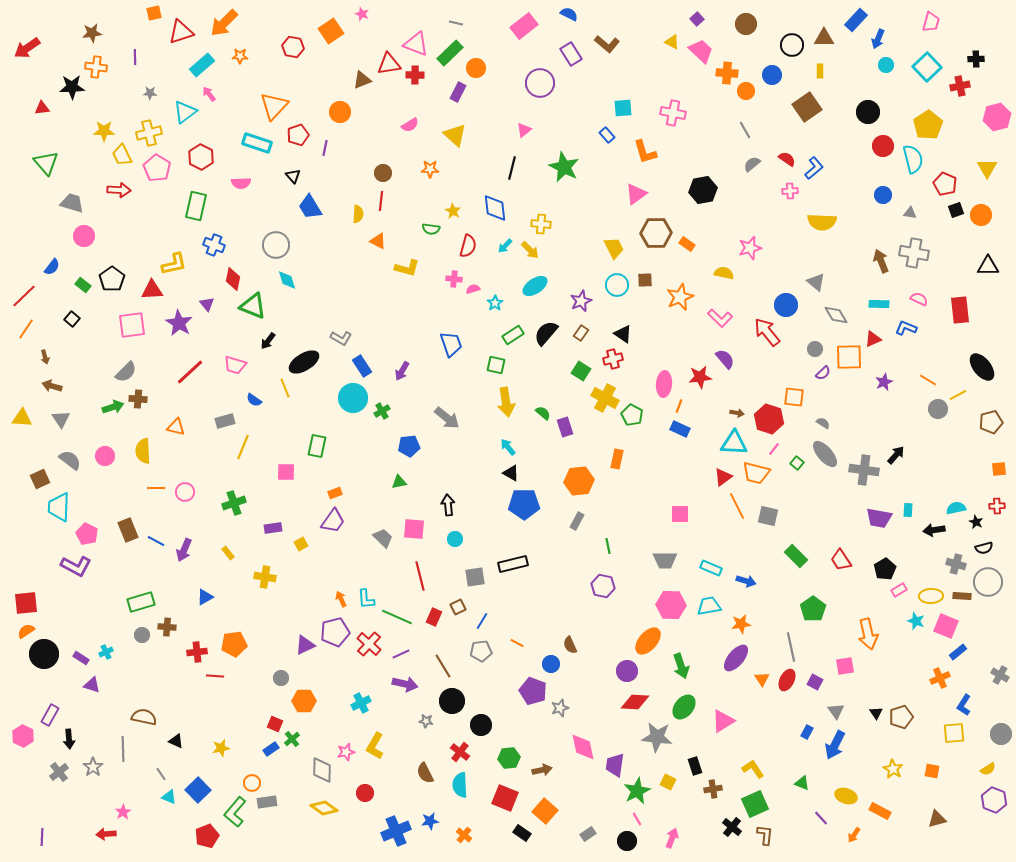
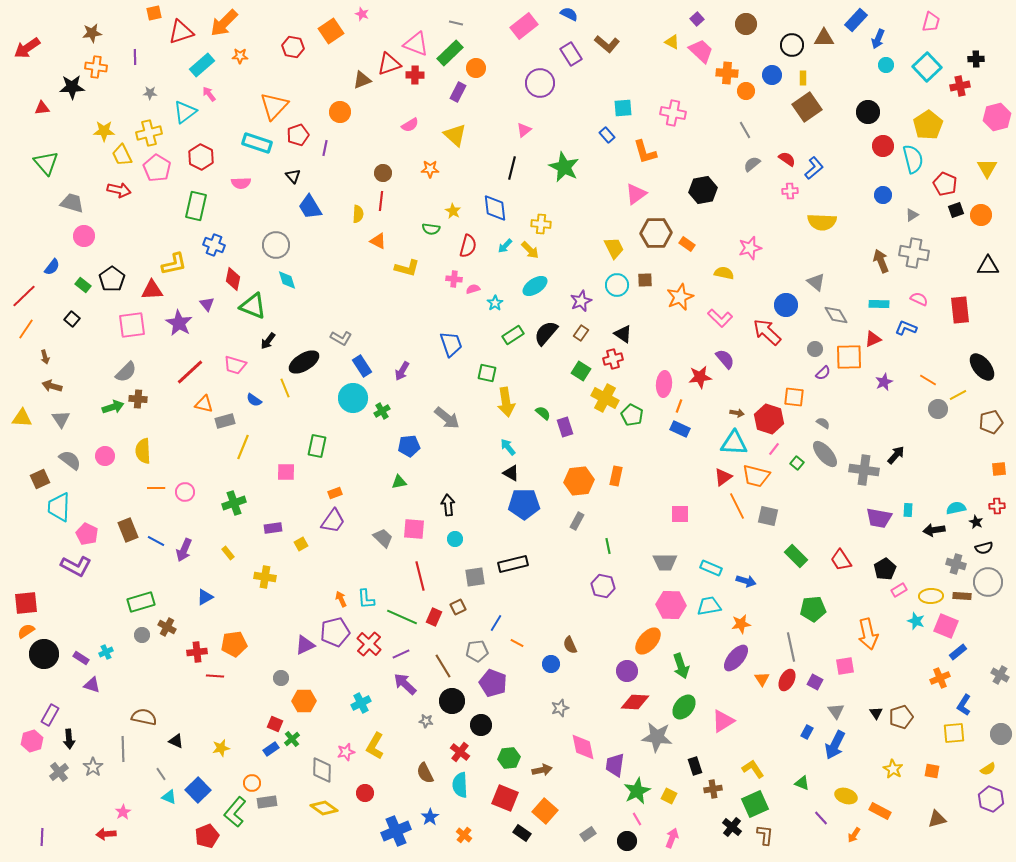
red triangle at (389, 64): rotated 10 degrees counterclockwise
yellow rectangle at (820, 71): moved 17 px left, 7 px down
red arrow at (119, 190): rotated 10 degrees clockwise
gray triangle at (910, 213): moved 2 px right, 2 px down; rotated 40 degrees counterclockwise
red arrow at (767, 332): rotated 8 degrees counterclockwise
green square at (496, 365): moved 9 px left, 8 px down
orange triangle at (176, 427): moved 28 px right, 23 px up
orange rectangle at (617, 459): moved 1 px left, 17 px down
orange trapezoid at (756, 473): moved 3 px down
gray trapezoid at (665, 560): moved 2 px down
green pentagon at (813, 609): rotated 30 degrees clockwise
green line at (397, 617): moved 5 px right
blue line at (482, 621): moved 14 px right, 2 px down
brown cross at (167, 627): rotated 24 degrees clockwise
gray pentagon at (481, 651): moved 4 px left
purple arrow at (405, 684): rotated 150 degrees counterclockwise
purple pentagon at (533, 691): moved 40 px left, 8 px up
pink hexagon at (23, 736): moved 9 px right, 5 px down; rotated 15 degrees clockwise
yellow square at (668, 782): moved 1 px right, 14 px down
purple hexagon at (994, 800): moved 3 px left, 1 px up
blue star at (430, 821): moved 4 px up; rotated 24 degrees counterclockwise
